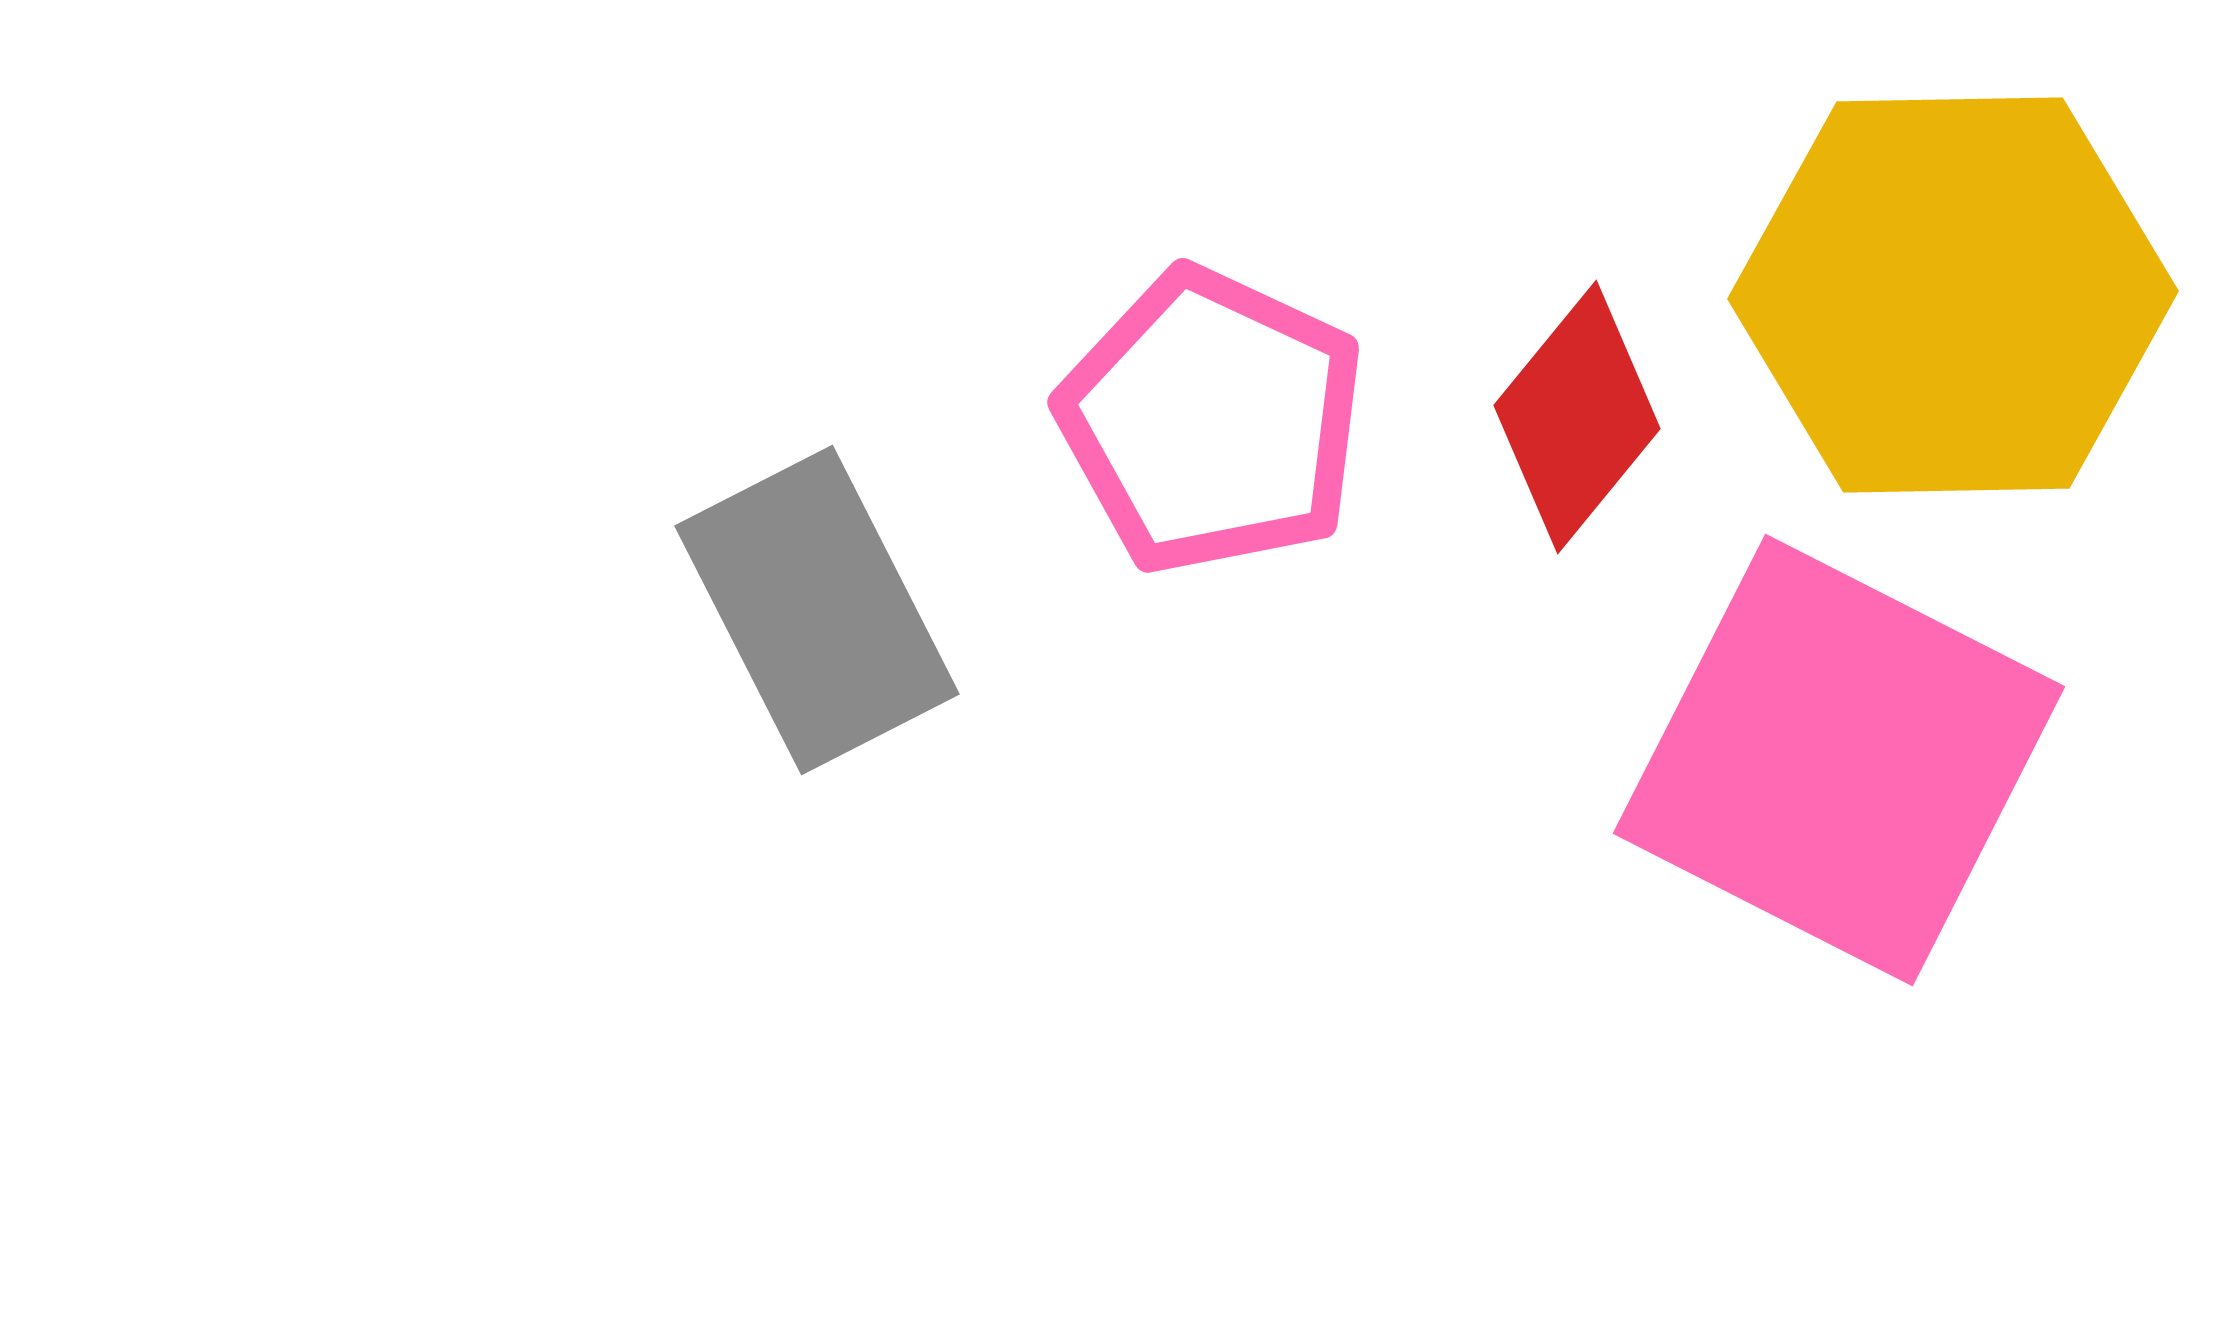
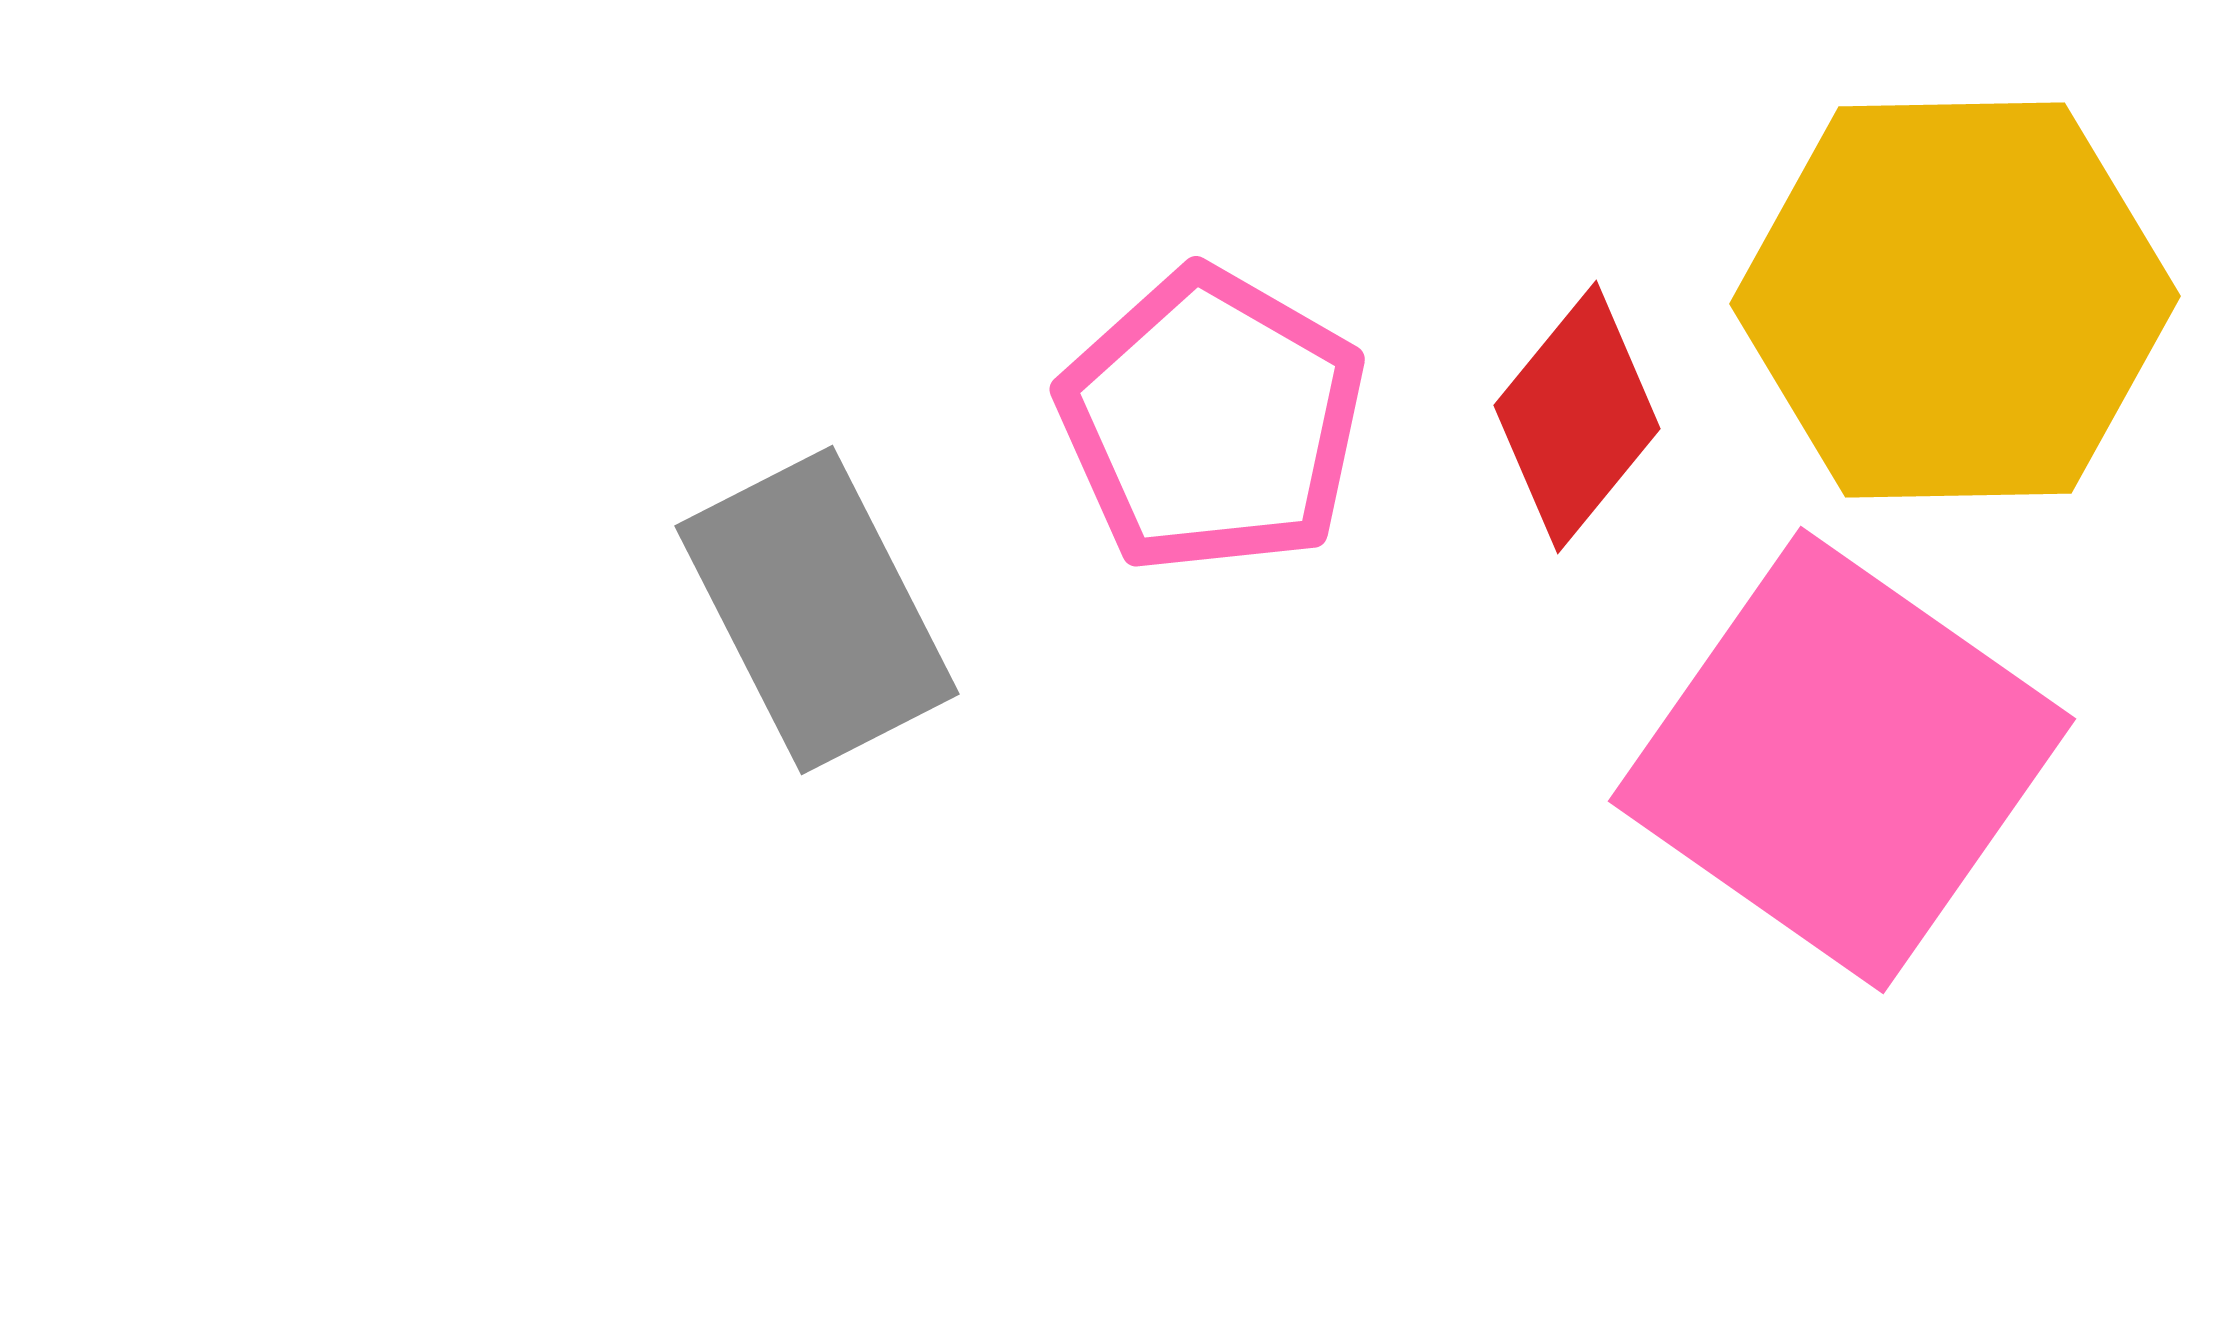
yellow hexagon: moved 2 px right, 5 px down
pink pentagon: rotated 5 degrees clockwise
pink square: moved 3 px right; rotated 8 degrees clockwise
